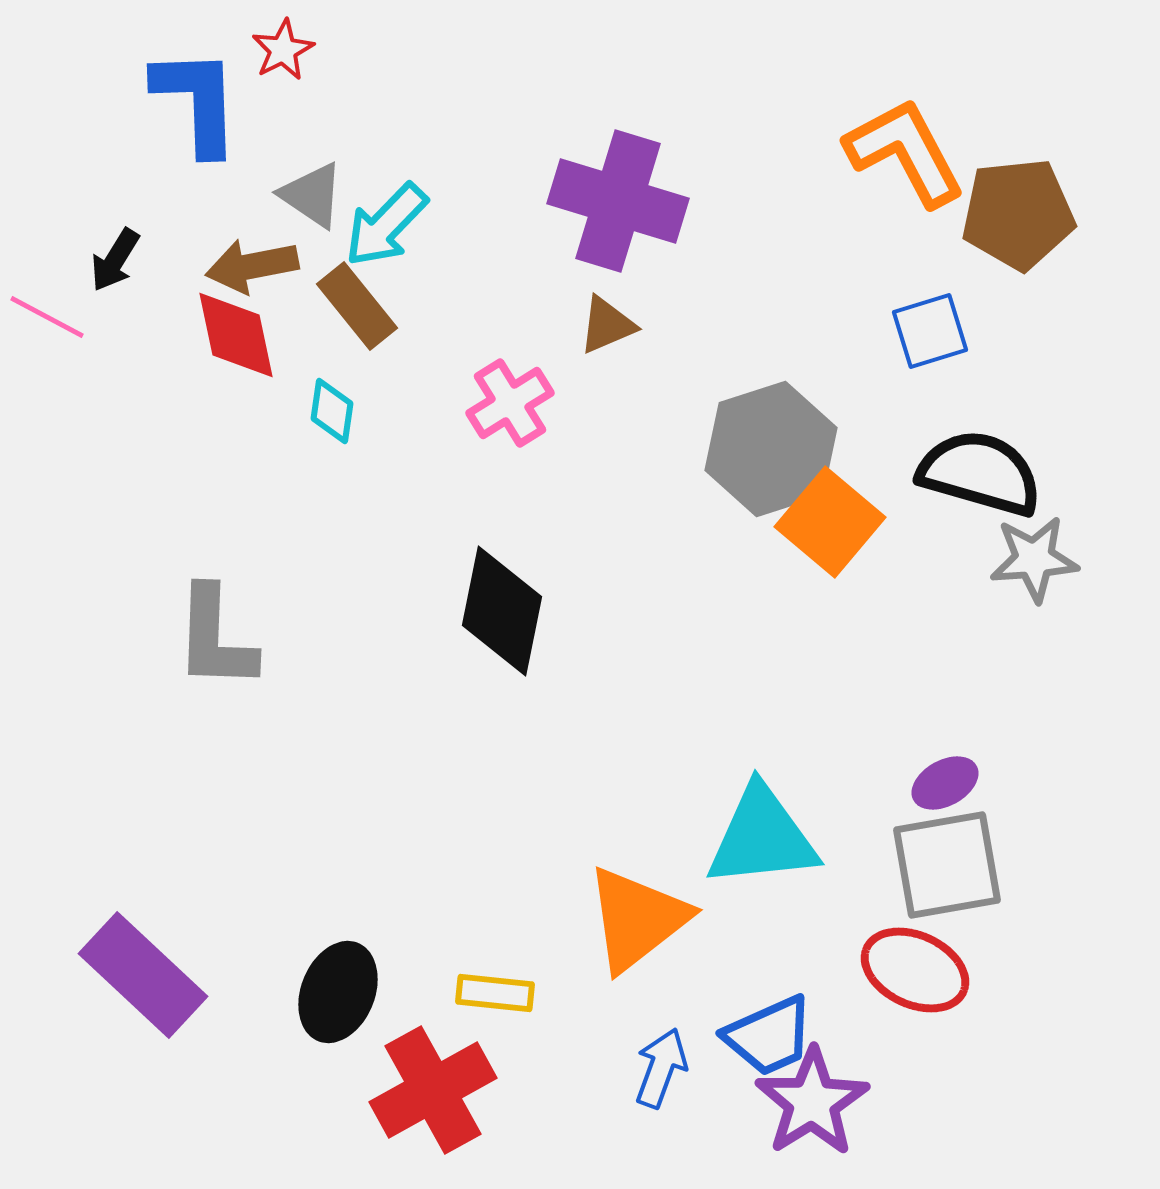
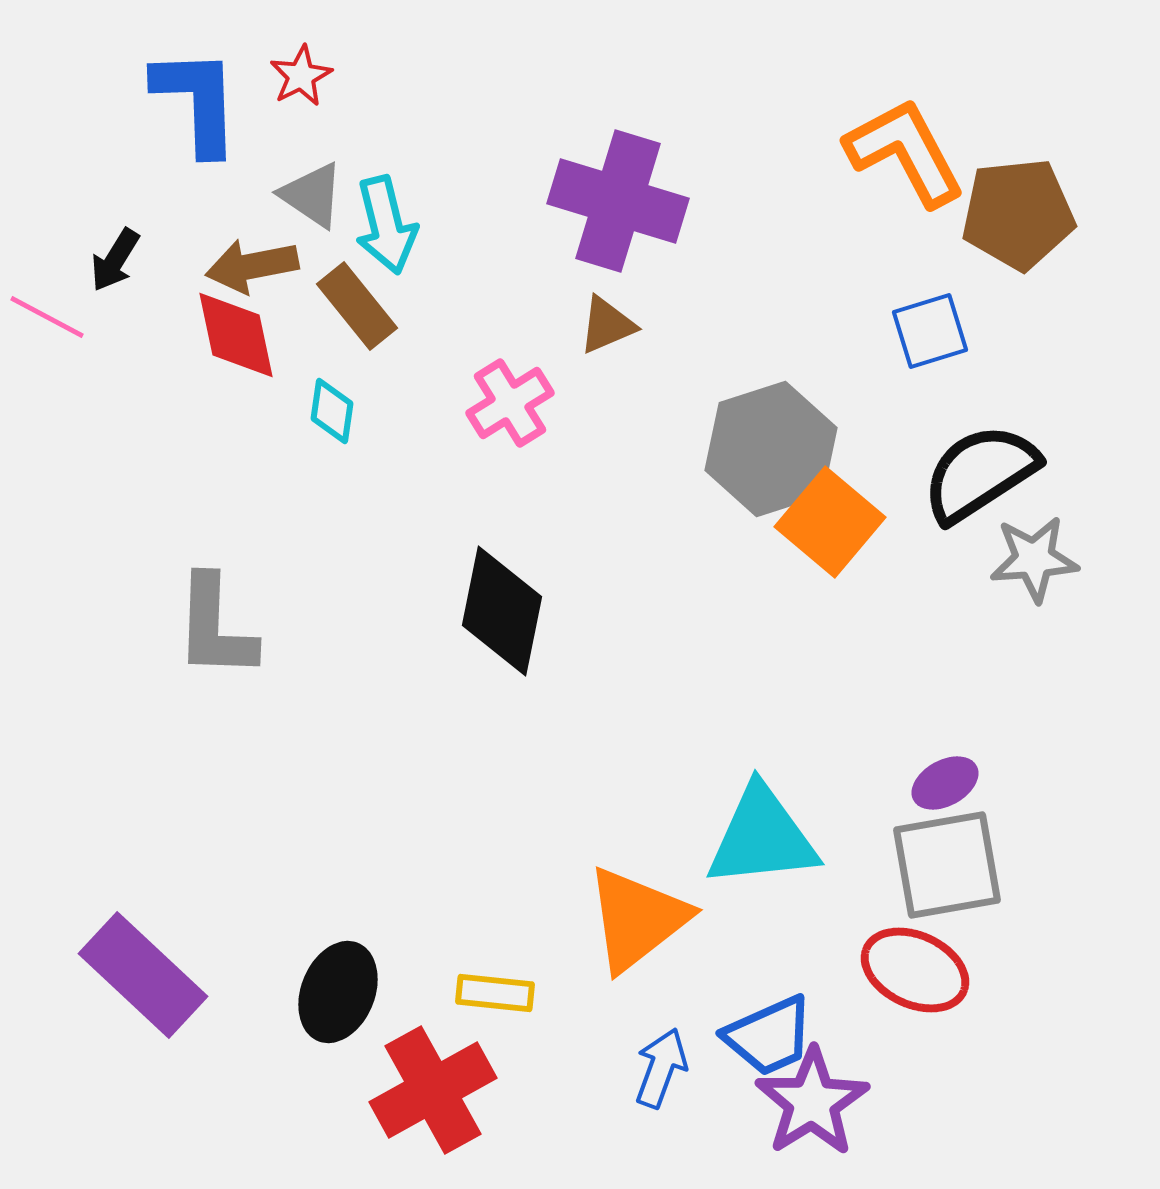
red star: moved 18 px right, 26 px down
cyan arrow: rotated 58 degrees counterclockwise
black semicircle: rotated 49 degrees counterclockwise
gray L-shape: moved 11 px up
